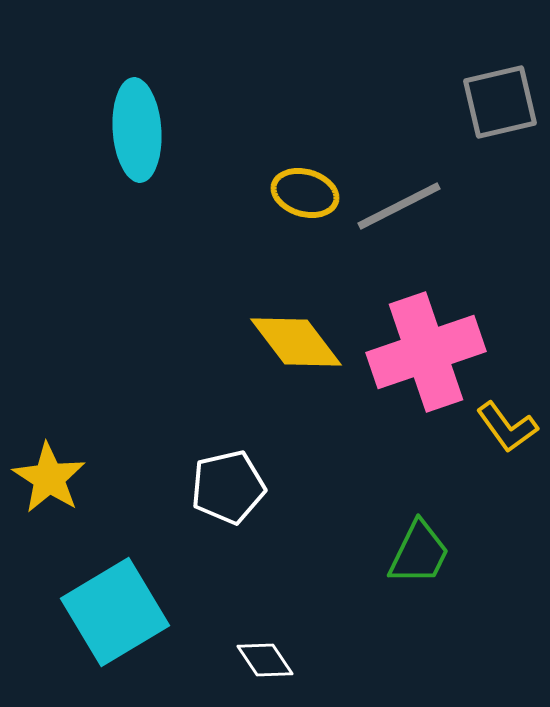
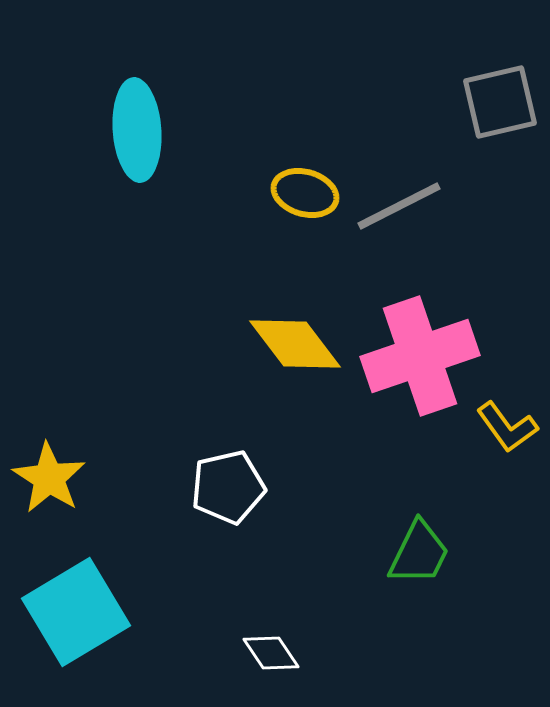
yellow diamond: moved 1 px left, 2 px down
pink cross: moved 6 px left, 4 px down
cyan square: moved 39 px left
white diamond: moved 6 px right, 7 px up
